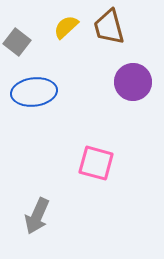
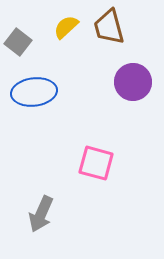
gray square: moved 1 px right
gray arrow: moved 4 px right, 2 px up
